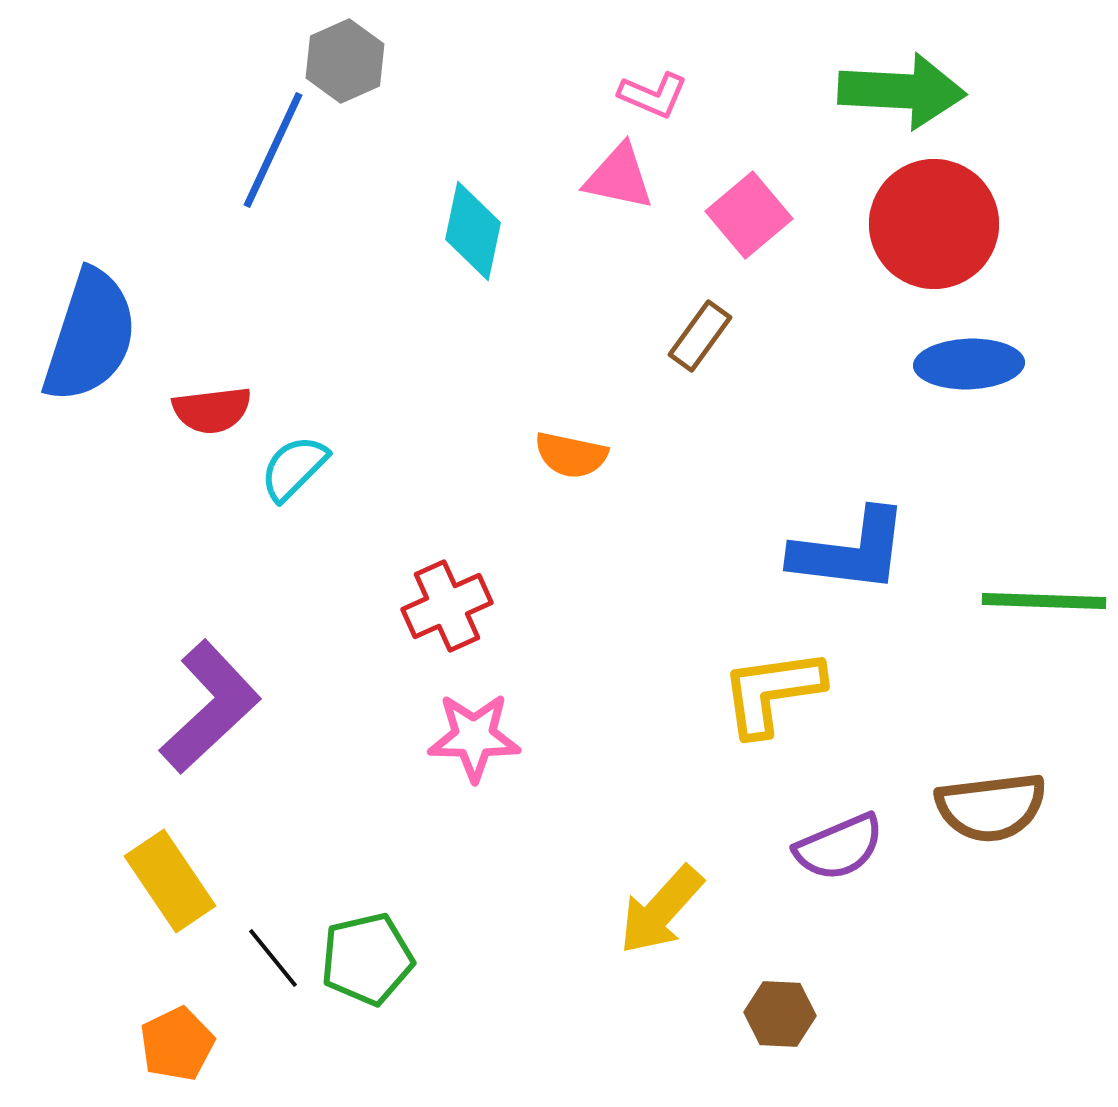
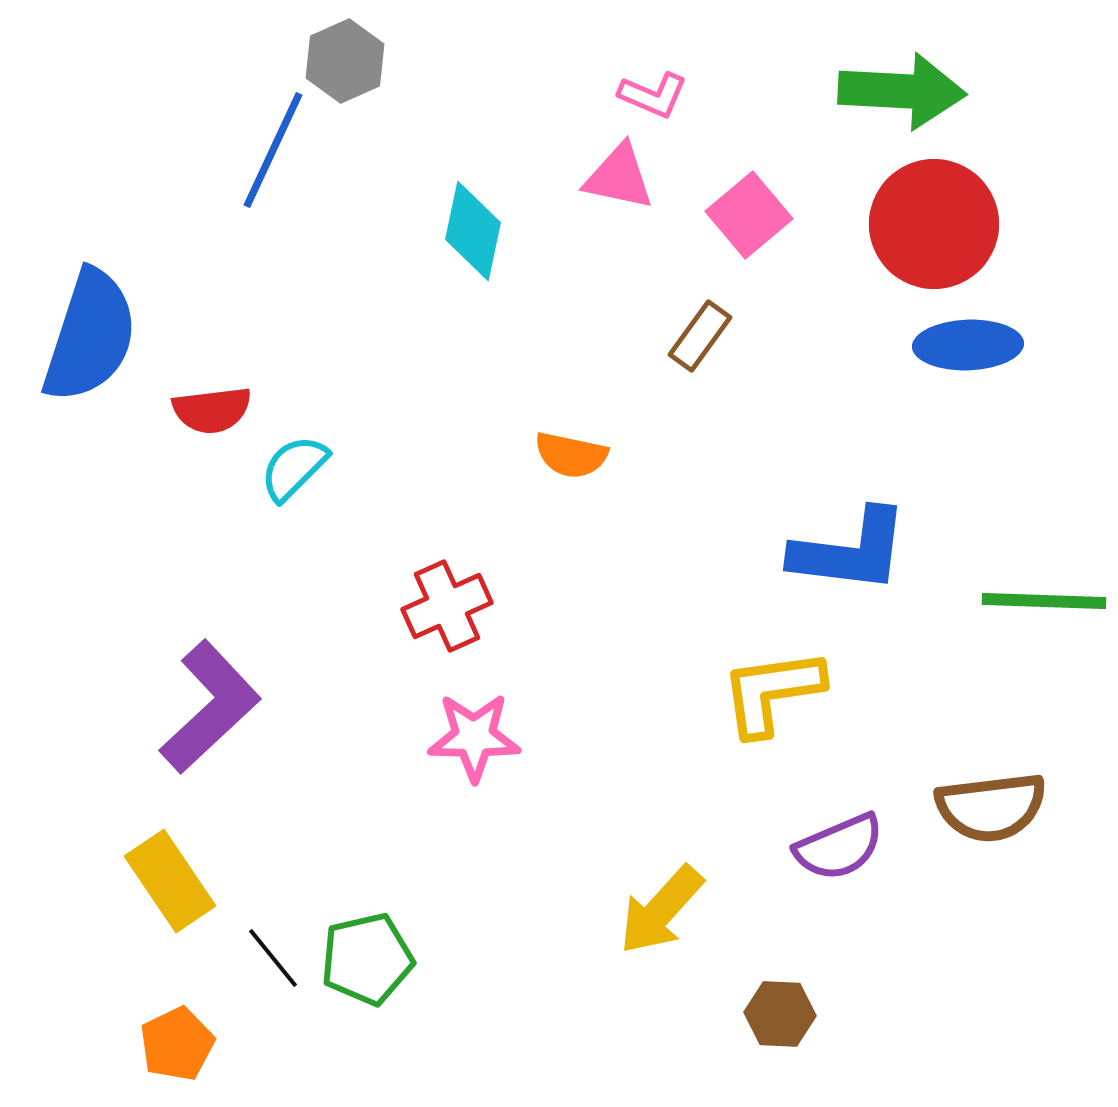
blue ellipse: moved 1 px left, 19 px up
